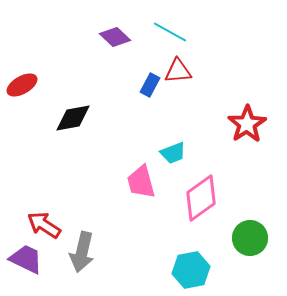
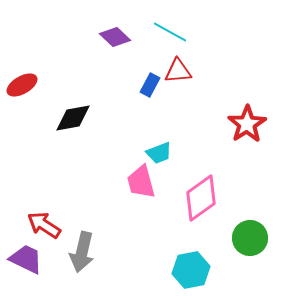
cyan trapezoid: moved 14 px left
